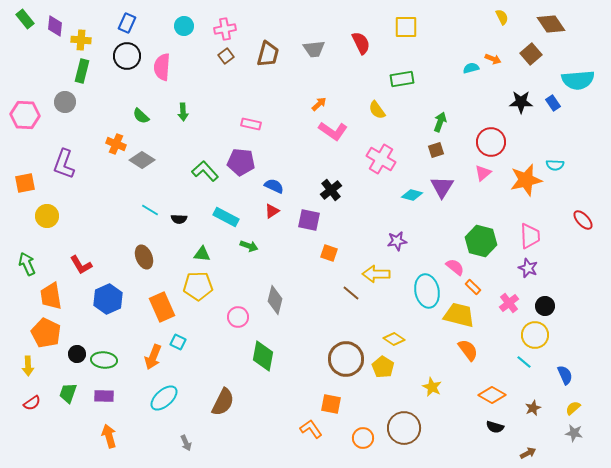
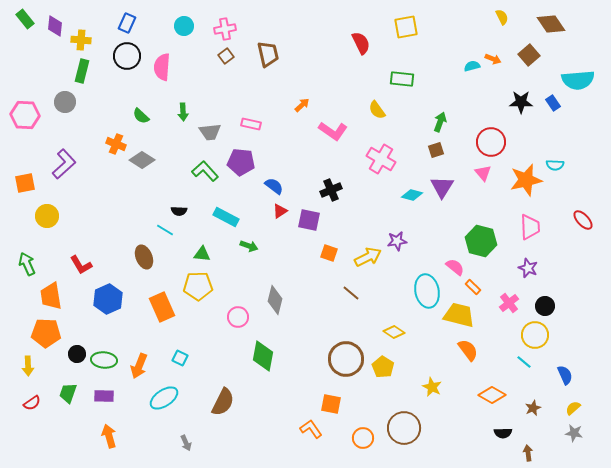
yellow square at (406, 27): rotated 10 degrees counterclockwise
gray trapezoid at (314, 49): moved 104 px left, 83 px down
brown trapezoid at (268, 54): rotated 28 degrees counterclockwise
brown square at (531, 54): moved 2 px left, 1 px down
cyan semicircle at (471, 68): moved 1 px right, 2 px up
green rectangle at (402, 79): rotated 15 degrees clockwise
orange arrow at (319, 104): moved 17 px left, 1 px down
purple L-shape at (64, 164): rotated 152 degrees counterclockwise
pink triangle at (483, 173): rotated 30 degrees counterclockwise
blue semicircle at (274, 186): rotated 12 degrees clockwise
black cross at (331, 190): rotated 15 degrees clockwise
cyan line at (150, 210): moved 15 px right, 20 px down
red triangle at (272, 211): moved 8 px right
black semicircle at (179, 219): moved 8 px up
pink trapezoid at (530, 236): moved 9 px up
yellow arrow at (376, 274): moved 8 px left, 17 px up; rotated 152 degrees clockwise
orange pentagon at (46, 333): rotated 24 degrees counterclockwise
yellow diamond at (394, 339): moved 7 px up
cyan square at (178, 342): moved 2 px right, 16 px down
orange arrow at (153, 357): moved 14 px left, 9 px down
cyan ellipse at (164, 398): rotated 8 degrees clockwise
black semicircle at (495, 427): moved 8 px right, 6 px down; rotated 18 degrees counterclockwise
brown arrow at (528, 453): rotated 70 degrees counterclockwise
